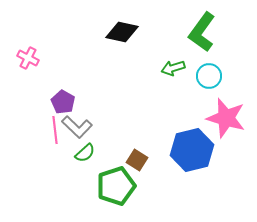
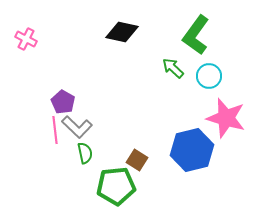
green L-shape: moved 6 px left, 3 px down
pink cross: moved 2 px left, 19 px up
green arrow: rotated 60 degrees clockwise
green semicircle: rotated 60 degrees counterclockwise
green pentagon: rotated 12 degrees clockwise
